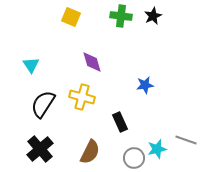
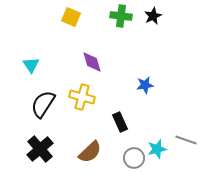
brown semicircle: rotated 20 degrees clockwise
